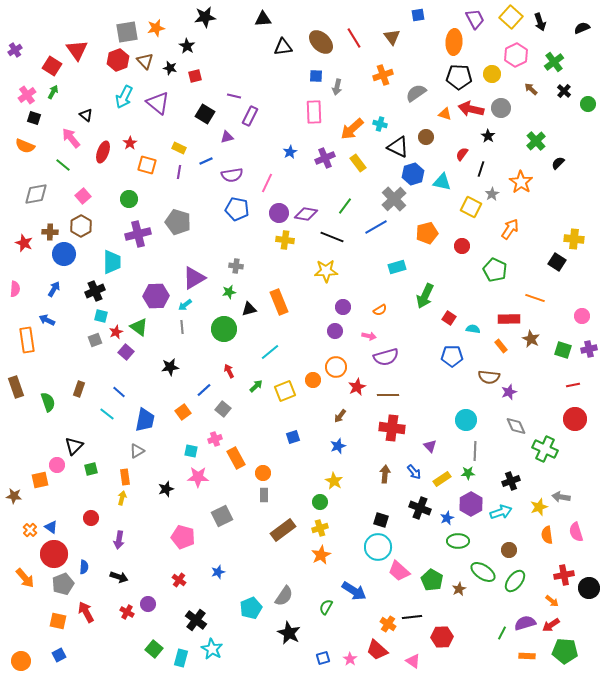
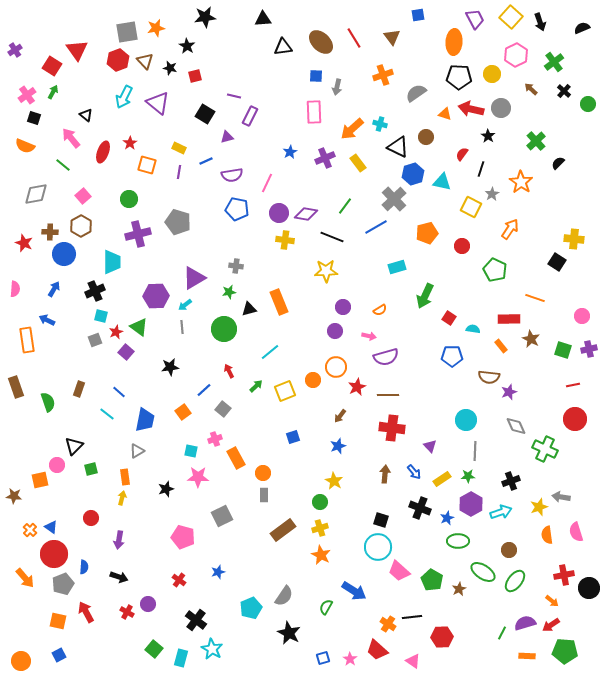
green star at (468, 473): moved 3 px down
orange star at (321, 555): rotated 18 degrees counterclockwise
